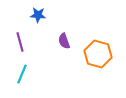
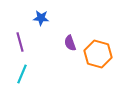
blue star: moved 3 px right, 3 px down
purple semicircle: moved 6 px right, 2 px down
